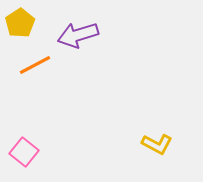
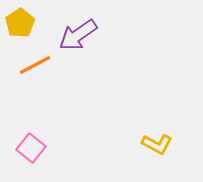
purple arrow: rotated 18 degrees counterclockwise
pink square: moved 7 px right, 4 px up
